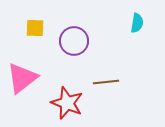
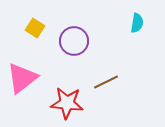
yellow square: rotated 30 degrees clockwise
brown line: rotated 20 degrees counterclockwise
red star: rotated 16 degrees counterclockwise
